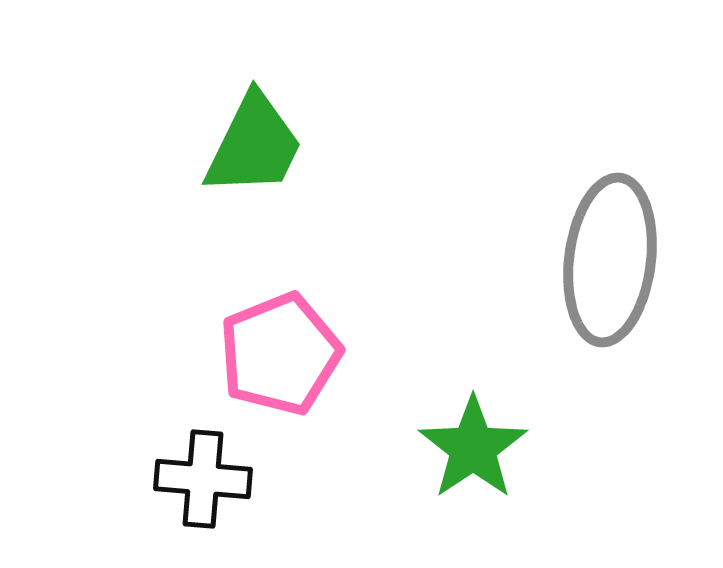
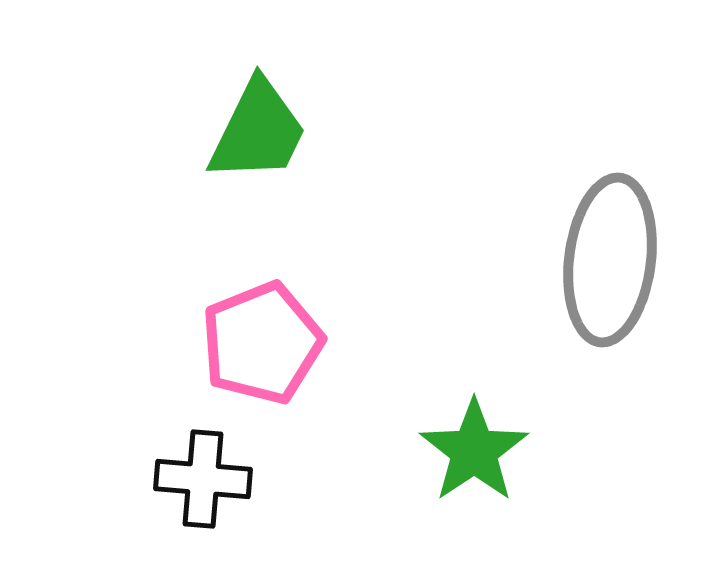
green trapezoid: moved 4 px right, 14 px up
pink pentagon: moved 18 px left, 11 px up
green star: moved 1 px right, 3 px down
